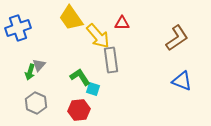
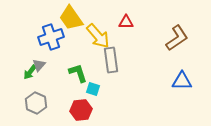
red triangle: moved 4 px right, 1 px up
blue cross: moved 33 px right, 9 px down
green arrow: rotated 21 degrees clockwise
green L-shape: moved 2 px left, 4 px up; rotated 15 degrees clockwise
blue triangle: rotated 20 degrees counterclockwise
red hexagon: moved 2 px right
